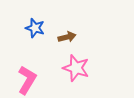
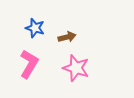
pink L-shape: moved 2 px right, 16 px up
